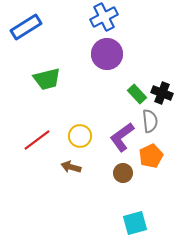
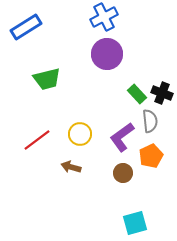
yellow circle: moved 2 px up
